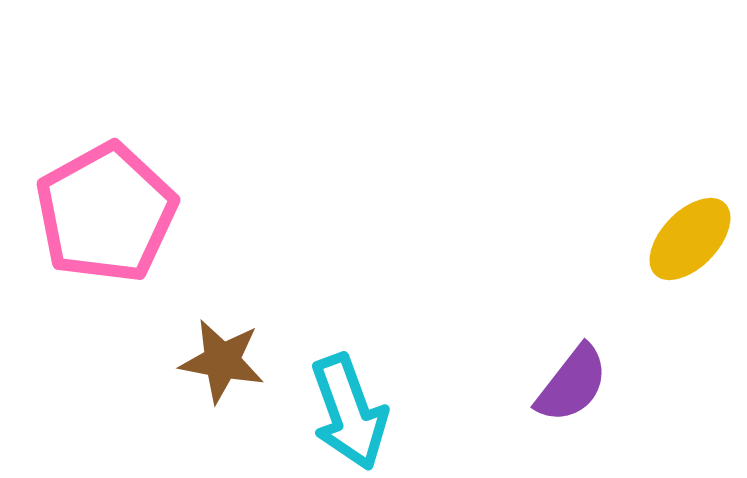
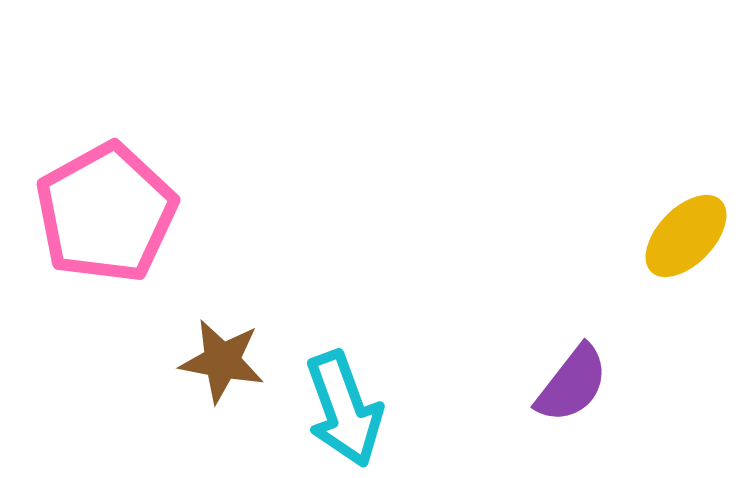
yellow ellipse: moved 4 px left, 3 px up
cyan arrow: moved 5 px left, 3 px up
